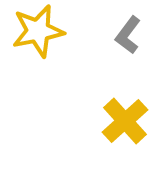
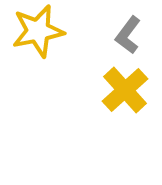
yellow cross: moved 31 px up
